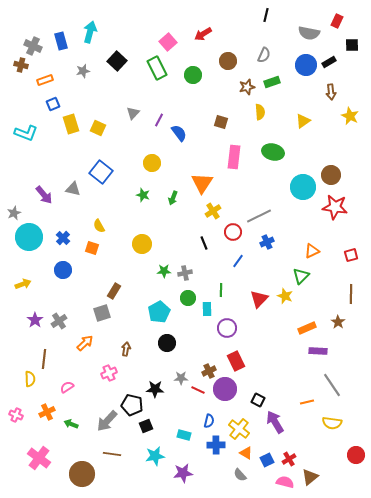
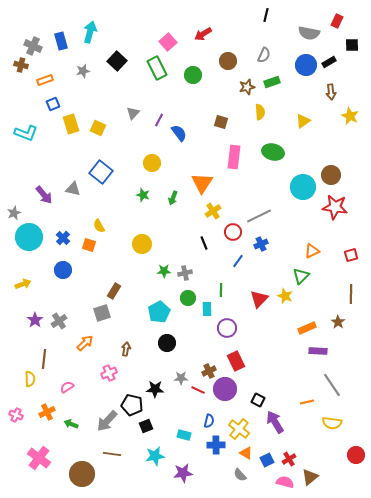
blue cross at (267, 242): moved 6 px left, 2 px down
orange square at (92, 248): moved 3 px left, 3 px up
